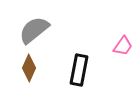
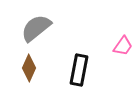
gray semicircle: moved 2 px right, 2 px up
